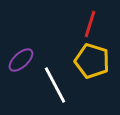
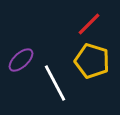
red line: moved 1 px left; rotated 28 degrees clockwise
white line: moved 2 px up
